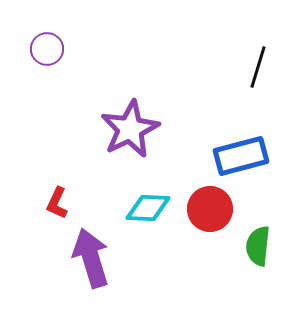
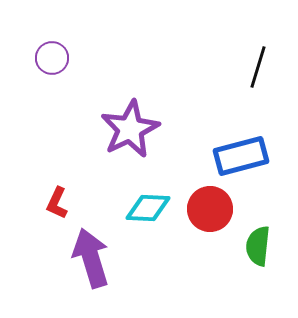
purple circle: moved 5 px right, 9 px down
